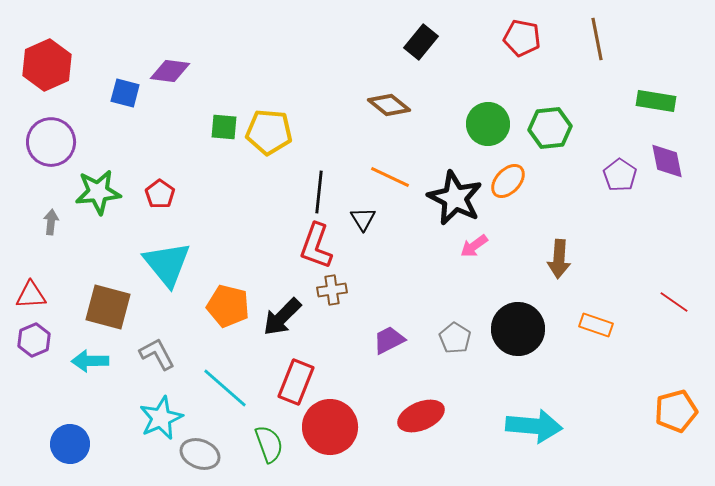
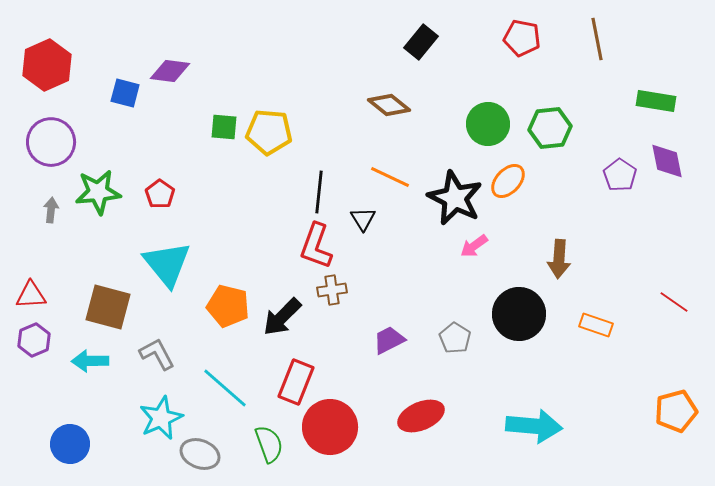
gray arrow at (51, 222): moved 12 px up
black circle at (518, 329): moved 1 px right, 15 px up
